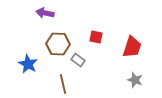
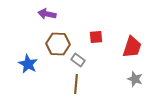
purple arrow: moved 2 px right, 1 px down
red square: rotated 16 degrees counterclockwise
gray star: moved 1 px up
brown line: moved 13 px right; rotated 18 degrees clockwise
